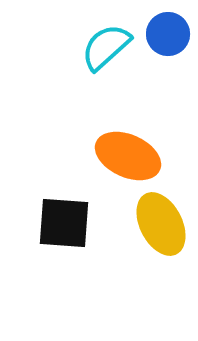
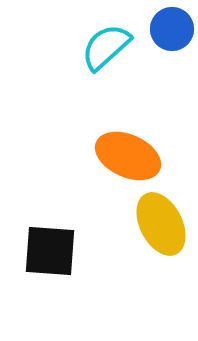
blue circle: moved 4 px right, 5 px up
black square: moved 14 px left, 28 px down
